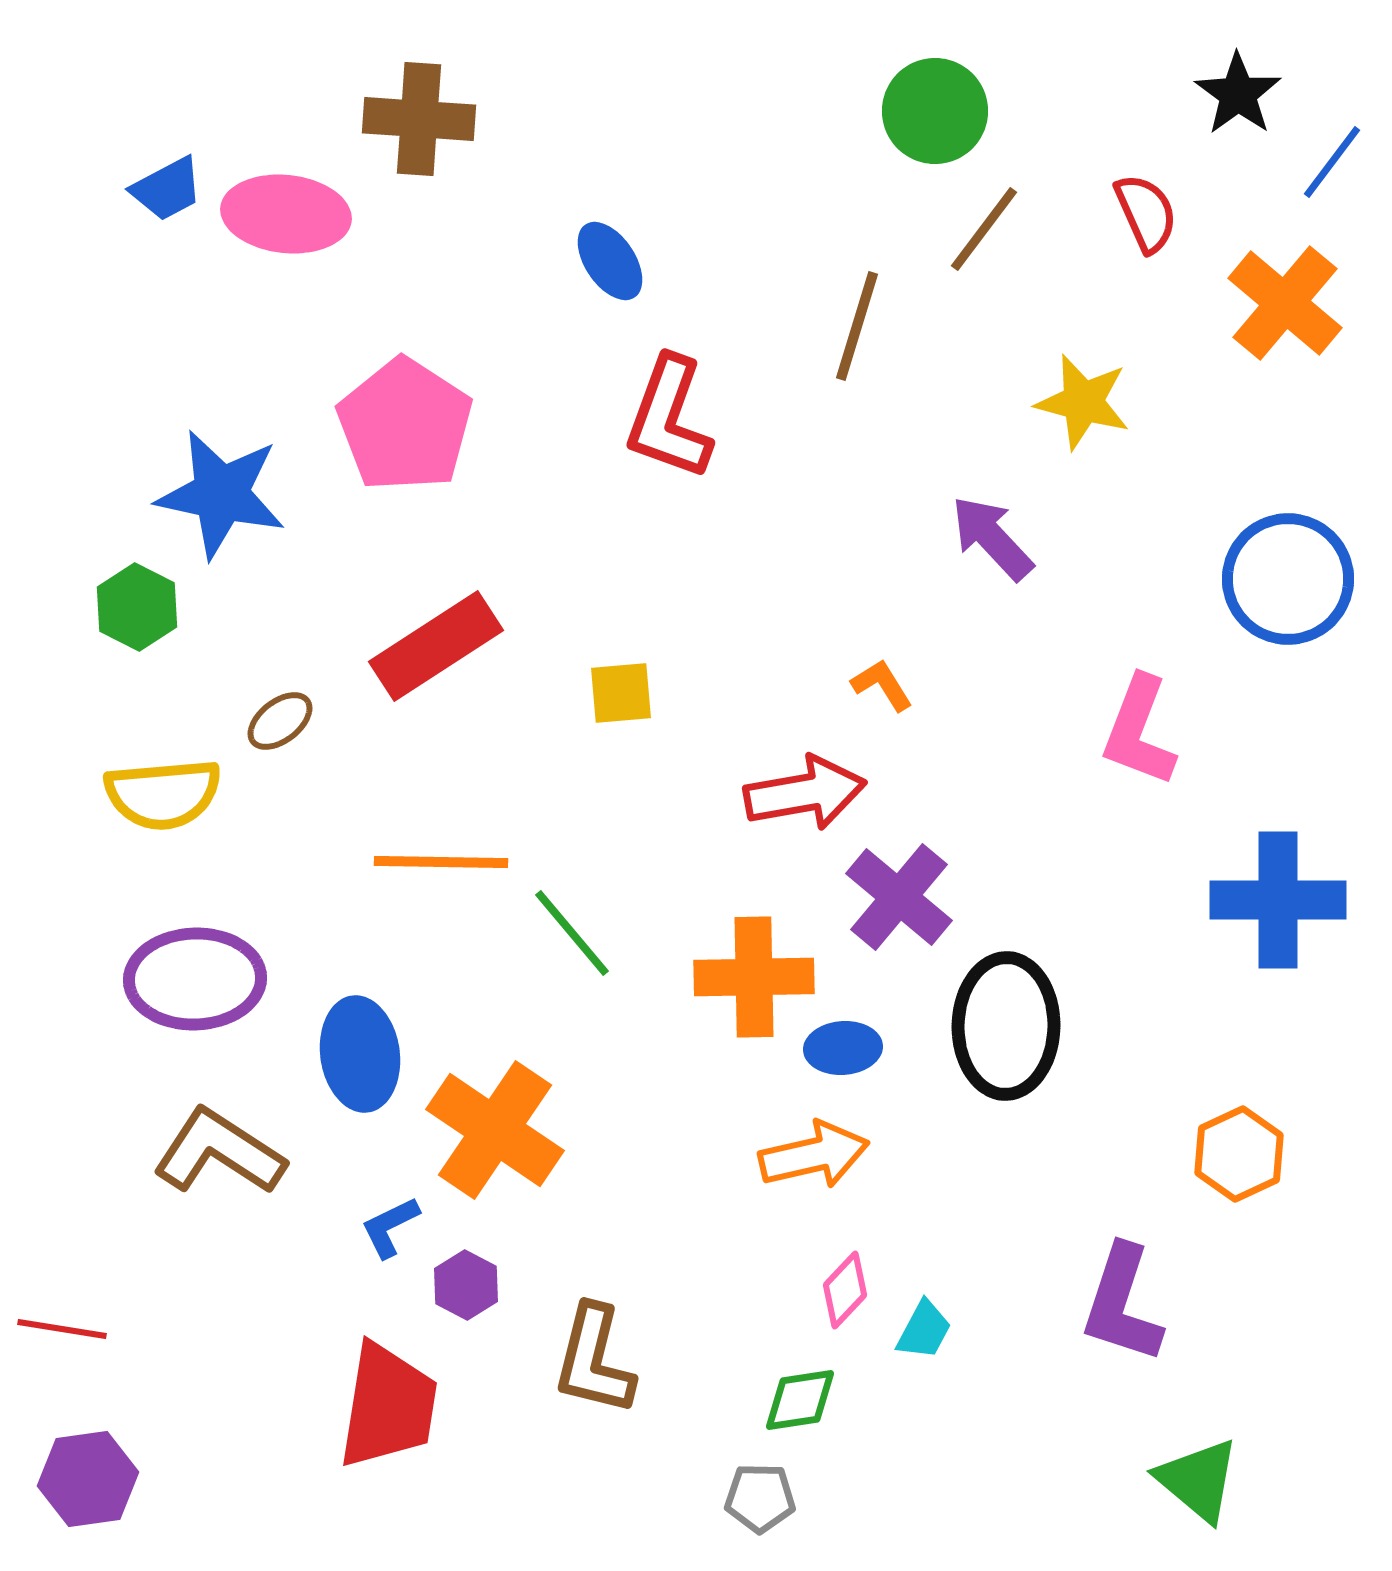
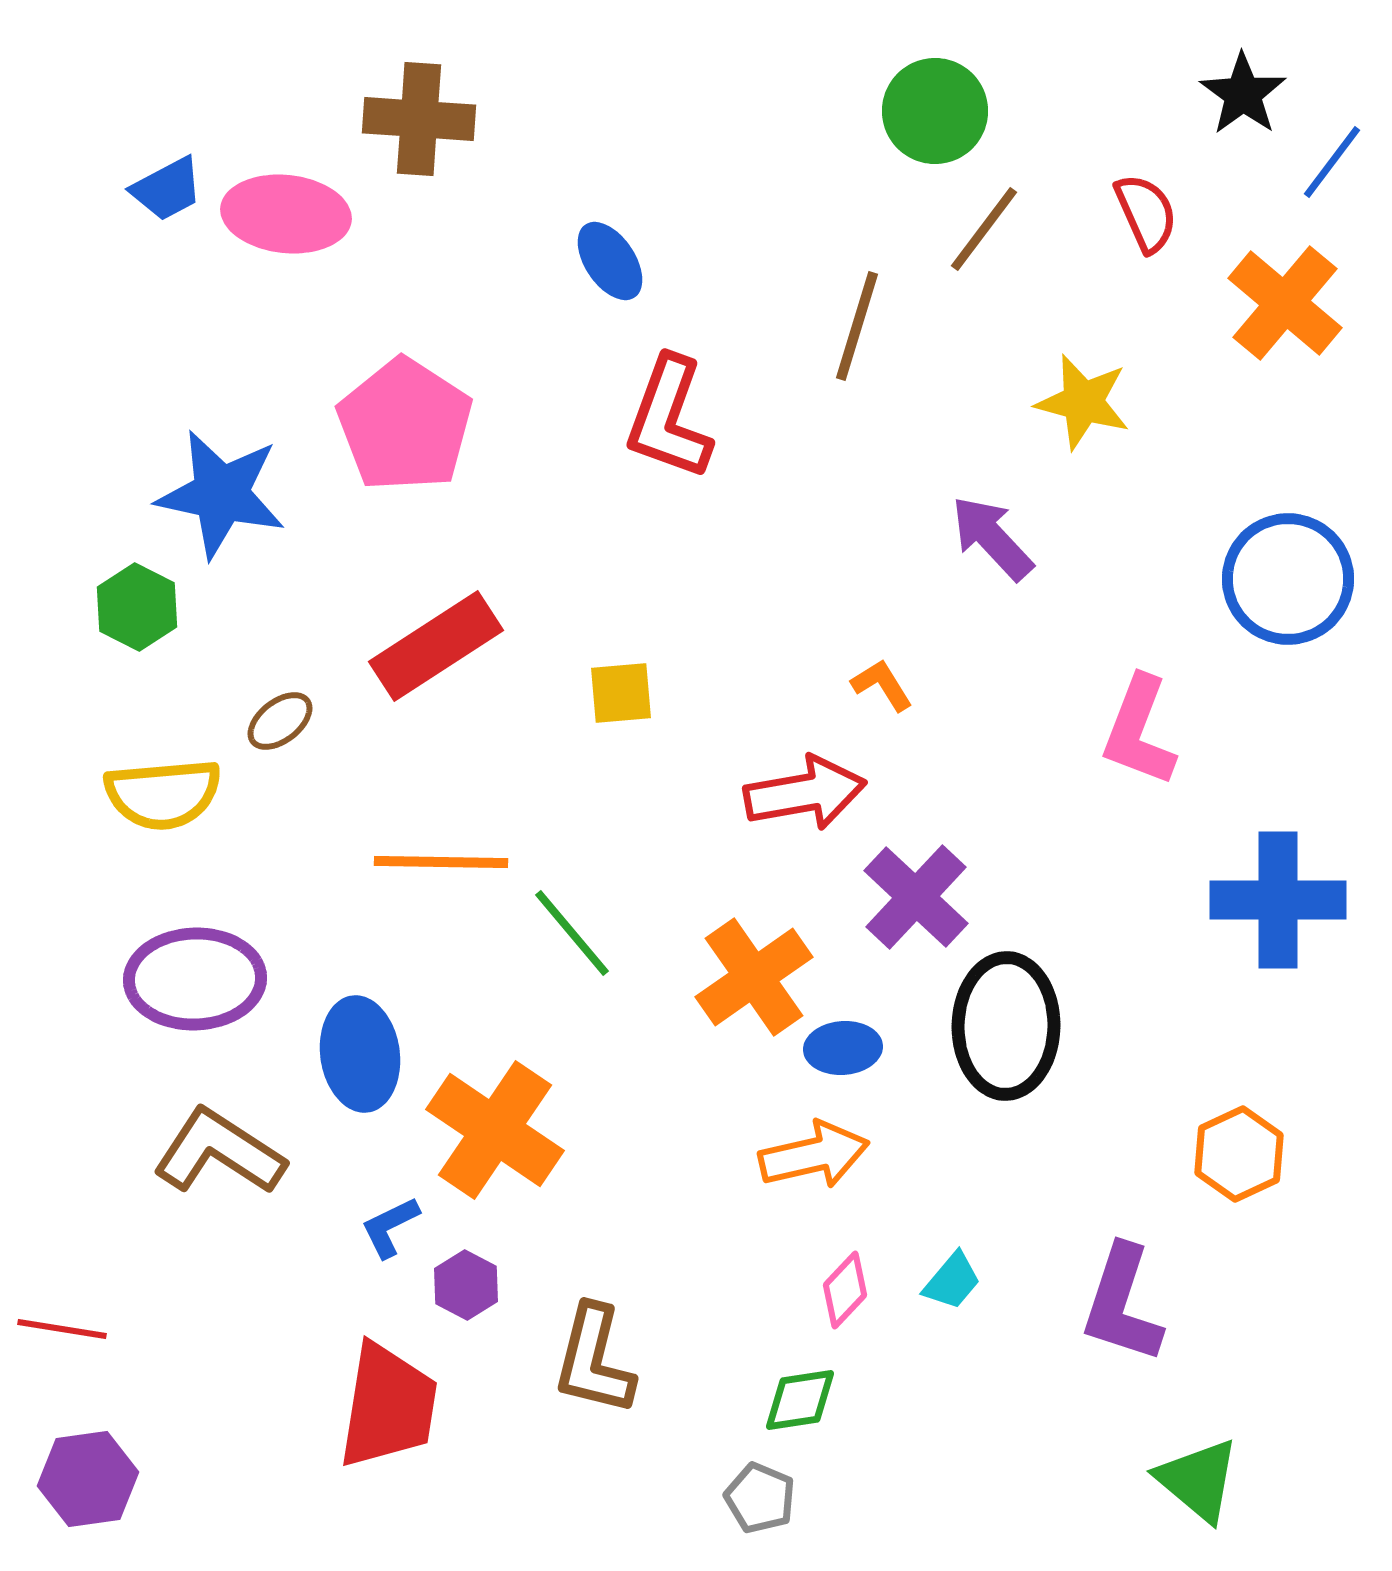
black star at (1238, 94): moved 5 px right
purple cross at (899, 897): moved 17 px right; rotated 3 degrees clockwise
orange cross at (754, 977): rotated 34 degrees counterclockwise
cyan trapezoid at (924, 1330): moved 28 px right, 49 px up; rotated 12 degrees clockwise
gray pentagon at (760, 1498): rotated 22 degrees clockwise
